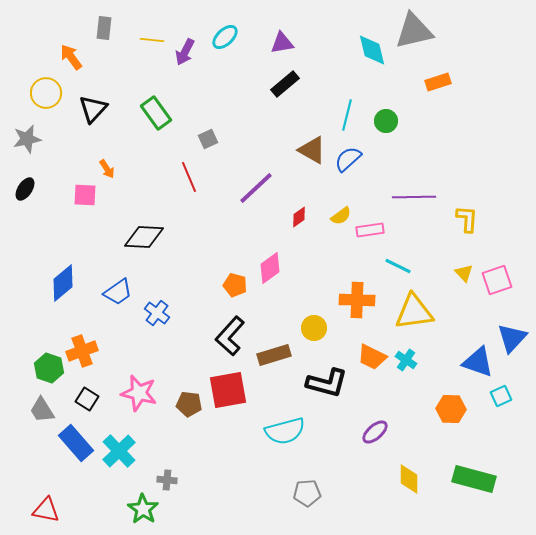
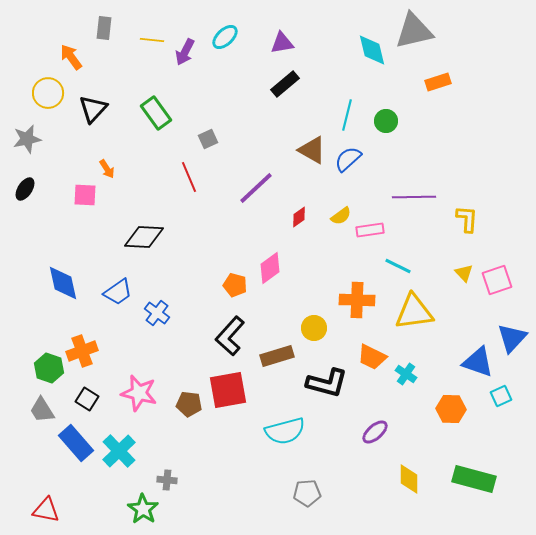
yellow circle at (46, 93): moved 2 px right
blue diamond at (63, 283): rotated 63 degrees counterclockwise
brown rectangle at (274, 355): moved 3 px right, 1 px down
cyan cross at (406, 360): moved 14 px down
